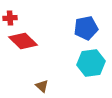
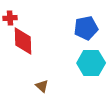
red diamond: rotated 44 degrees clockwise
cyan hexagon: rotated 8 degrees clockwise
